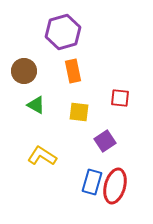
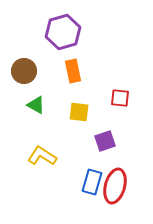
purple square: rotated 15 degrees clockwise
